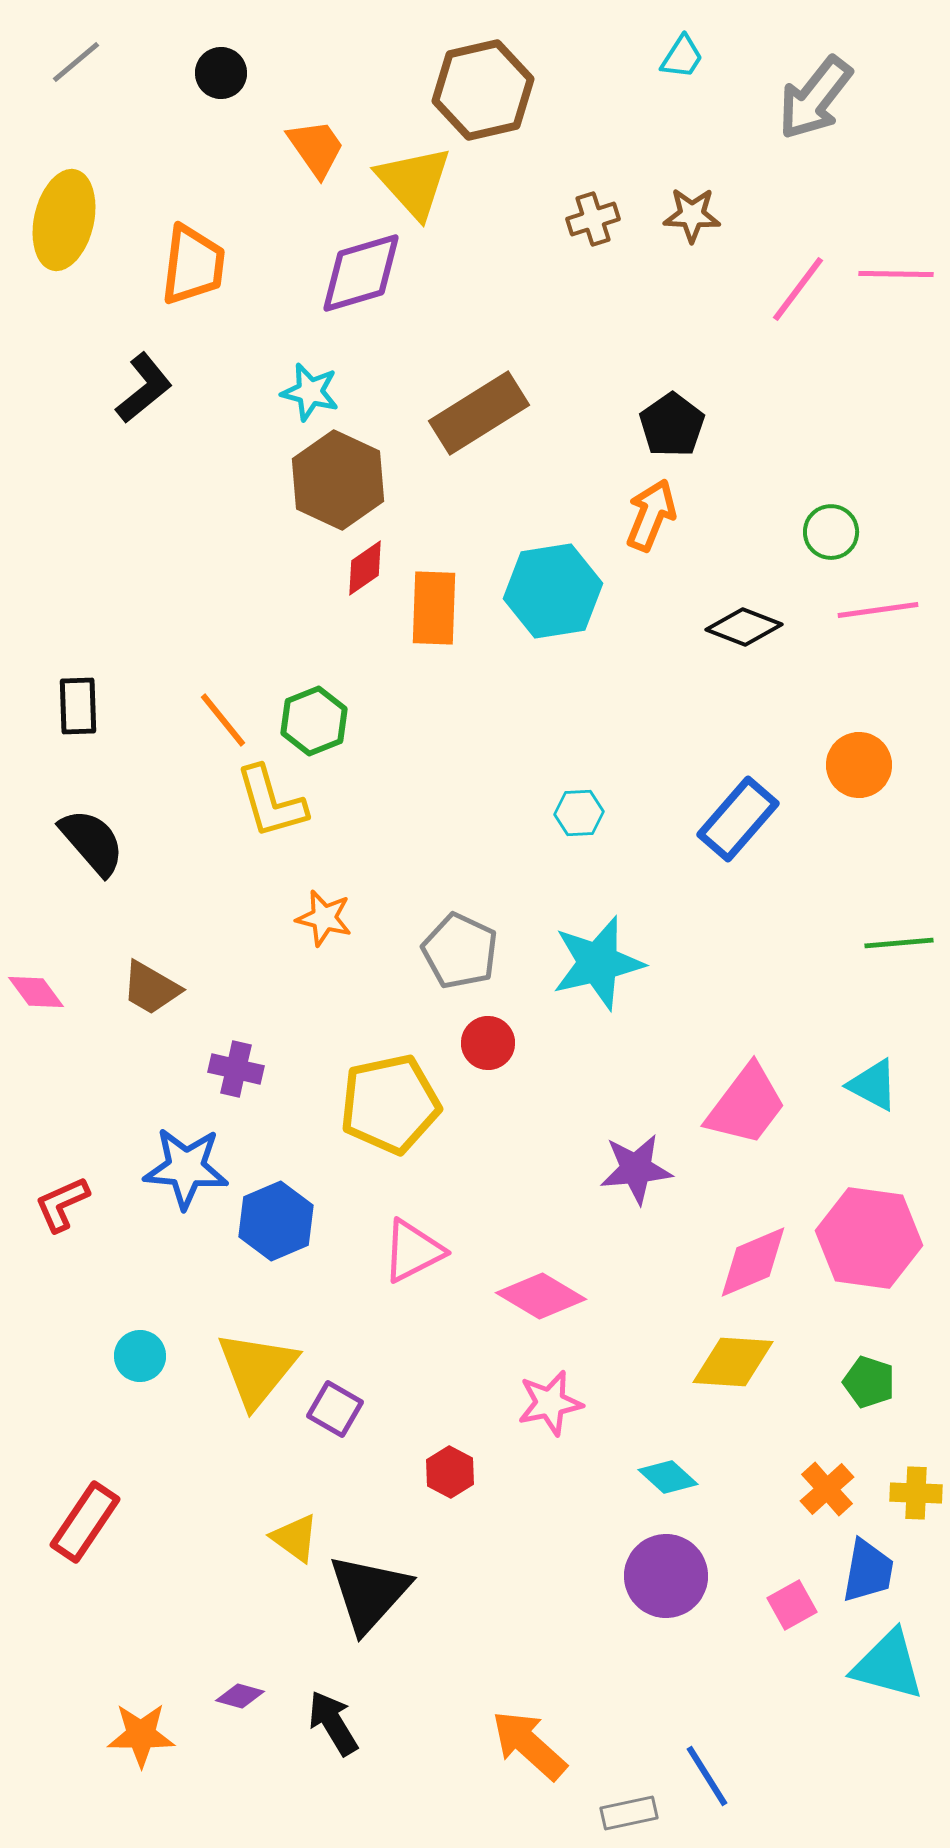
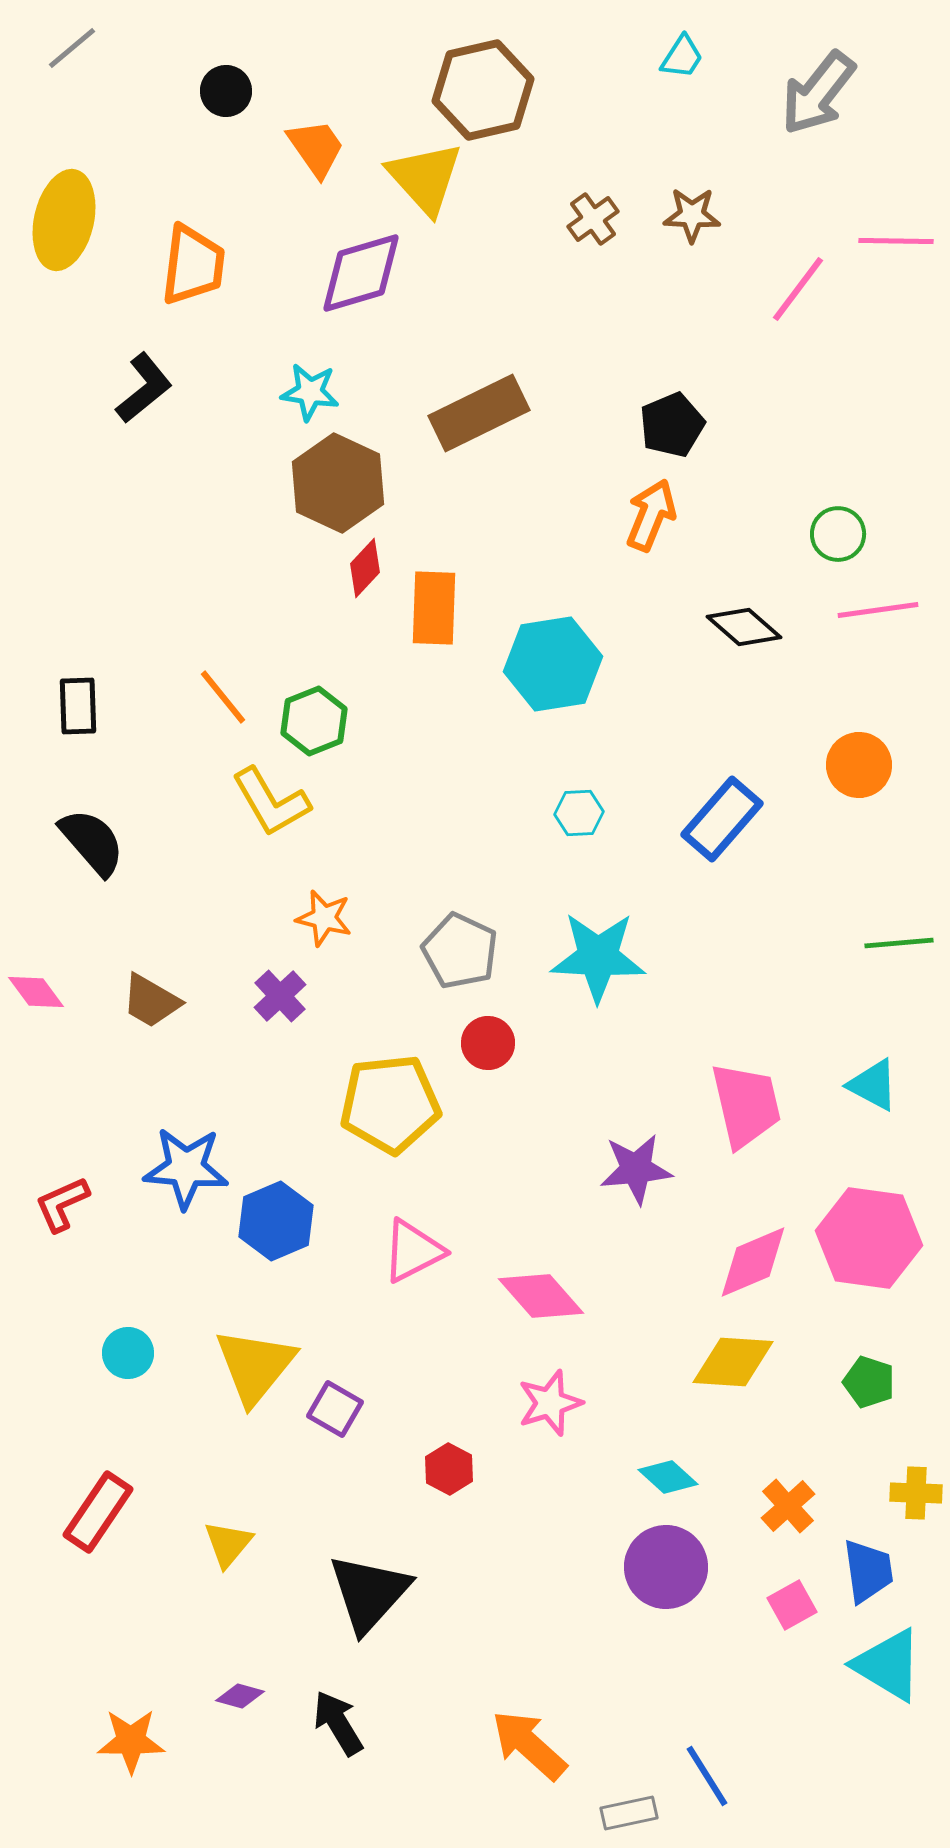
gray line at (76, 62): moved 4 px left, 14 px up
black circle at (221, 73): moved 5 px right, 18 px down
gray arrow at (815, 98): moved 3 px right, 5 px up
yellow triangle at (414, 182): moved 11 px right, 4 px up
brown cross at (593, 219): rotated 18 degrees counterclockwise
pink line at (896, 274): moved 33 px up
cyan star at (310, 392): rotated 6 degrees counterclockwise
brown rectangle at (479, 413): rotated 6 degrees clockwise
black pentagon at (672, 425): rotated 12 degrees clockwise
brown hexagon at (338, 480): moved 3 px down
green circle at (831, 532): moved 7 px right, 2 px down
red diamond at (365, 568): rotated 12 degrees counterclockwise
cyan hexagon at (553, 591): moved 73 px down
black diamond at (744, 627): rotated 20 degrees clockwise
orange line at (223, 720): moved 23 px up
yellow L-shape at (271, 802): rotated 14 degrees counterclockwise
blue rectangle at (738, 819): moved 16 px left
cyan star at (598, 963): moved 6 px up; rotated 16 degrees clockwise
brown trapezoid at (151, 988): moved 13 px down
purple cross at (236, 1069): moved 44 px right, 73 px up; rotated 34 degrees clockwise
yellow pentagon at (390, 1104): rotated 6 degrees clockwise
pink trapezoid at (746, 1105): rotated 50 degrees counterclockwise
pink diamond at (541, 1296): rotated 18 degrees clockwise
cyan circle at (140, 1356): moved 12 px left, 3 px up
yellow triangle at (257, 1369): moved 2 px left, 3 px up
pink star at (550, 1403): rotated 6 degrees counterclockwise
red hexagon at (450, 1472): moved 1 px left, 3 px up
orange cross at (827, 1489): moved 39 px left, 17 px down
red rectangle at (85, 1522): moved 13 px right, 10 px up
yellow triangle at (295, 1538): moved 67 px left, 6 px down; rotated 34 degrees clockwise
blue trapezoid at (868, 1571): rotated 18 degrees counterclockwise
purple circle at (666, 1576): moved 9 px up
cyan triangle at (888, 1665): rotated 16 degrees clockwise
black arrow at (333, 1723): moved 5 px right
orange star at (141, 1735): moved 10 px left, 6 px down
